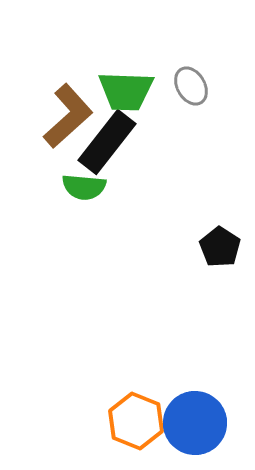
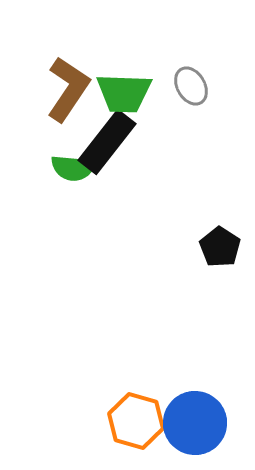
green trapezoid: moved 2 px left, 2 px down
brown L-shape: moved 27 px up; rotated 14 degrees counterclockwise
green semicircle: moved 11 px left, 19 px up
orange hexagon: rotated 6 degrees counterclockwise
